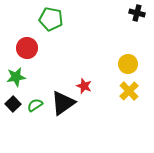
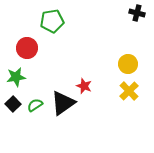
green pentagon: moved 1 px right, 2 px down; rotated 20 degrees counterclockwise
